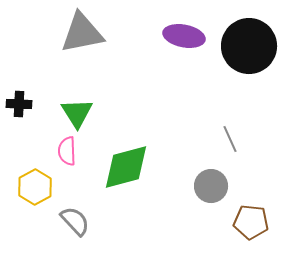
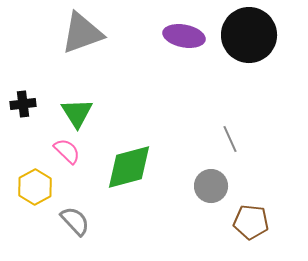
gray triangle: rotated 9 degrees counterclockwise
black circle: moved 11 px up
black cross: moved 4 px right; rotated 10 degrees counterclockwise
pink semicircle: rotated 136 degrees clockwise
green diamond: moved 3 px right
